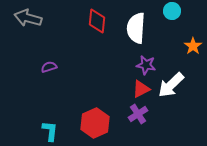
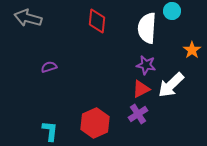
white semicircle: moved 11 px right
orange star: moved 1 px left, 4 px down
